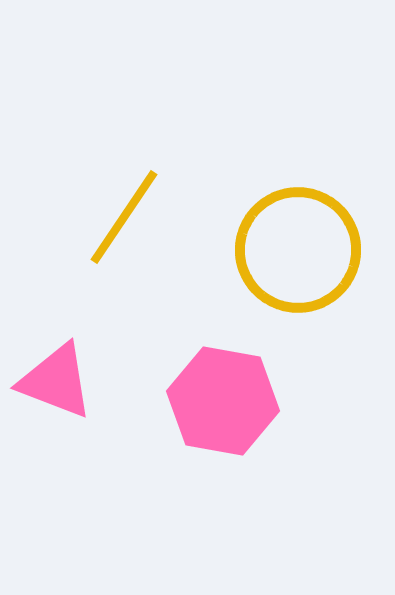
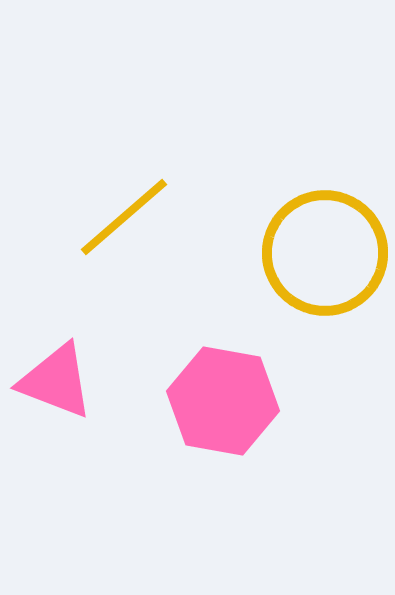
yellow line: rotated 15 degrees clockwise
yellow circle: moved 27 px right, 3 px down
